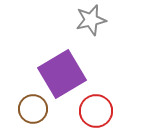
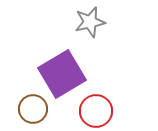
gray star: moved 1 px left, 2 px down
